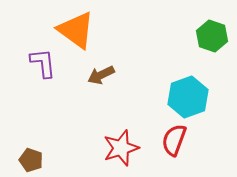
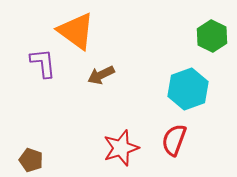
orange triangle: moved 1 px down
green hexagon: rotated 8 degrees clockwise
cyan hexagon: moved 8 px up
